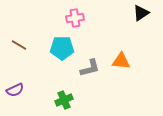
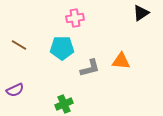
green cross: moved 4 px down
